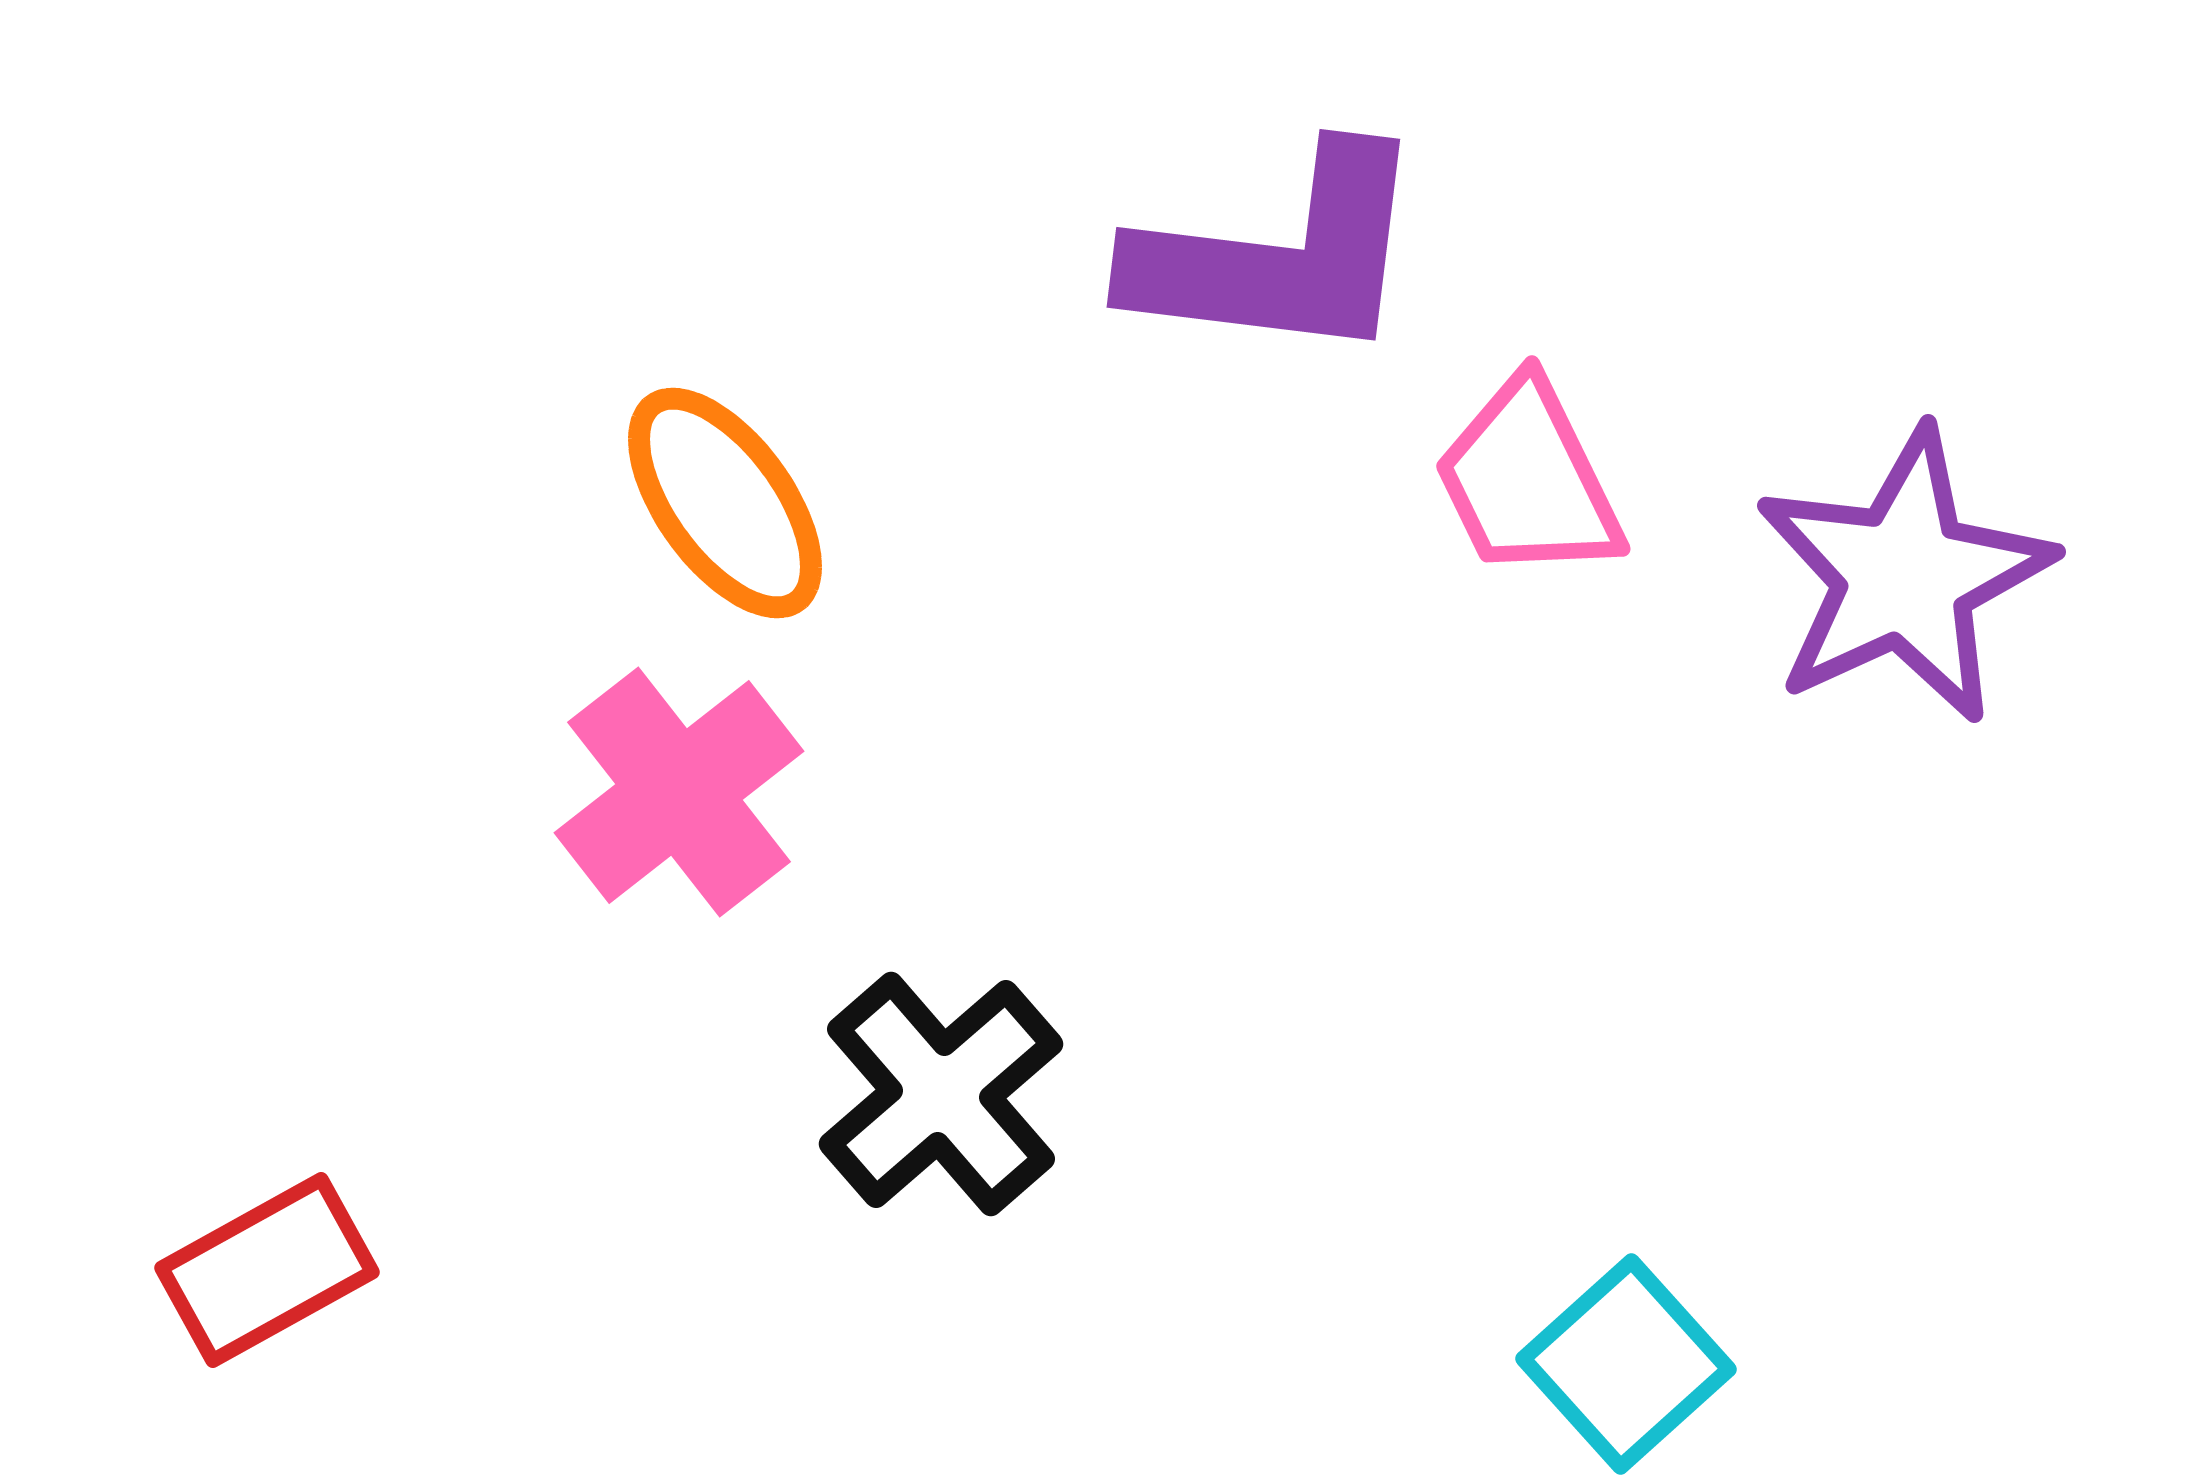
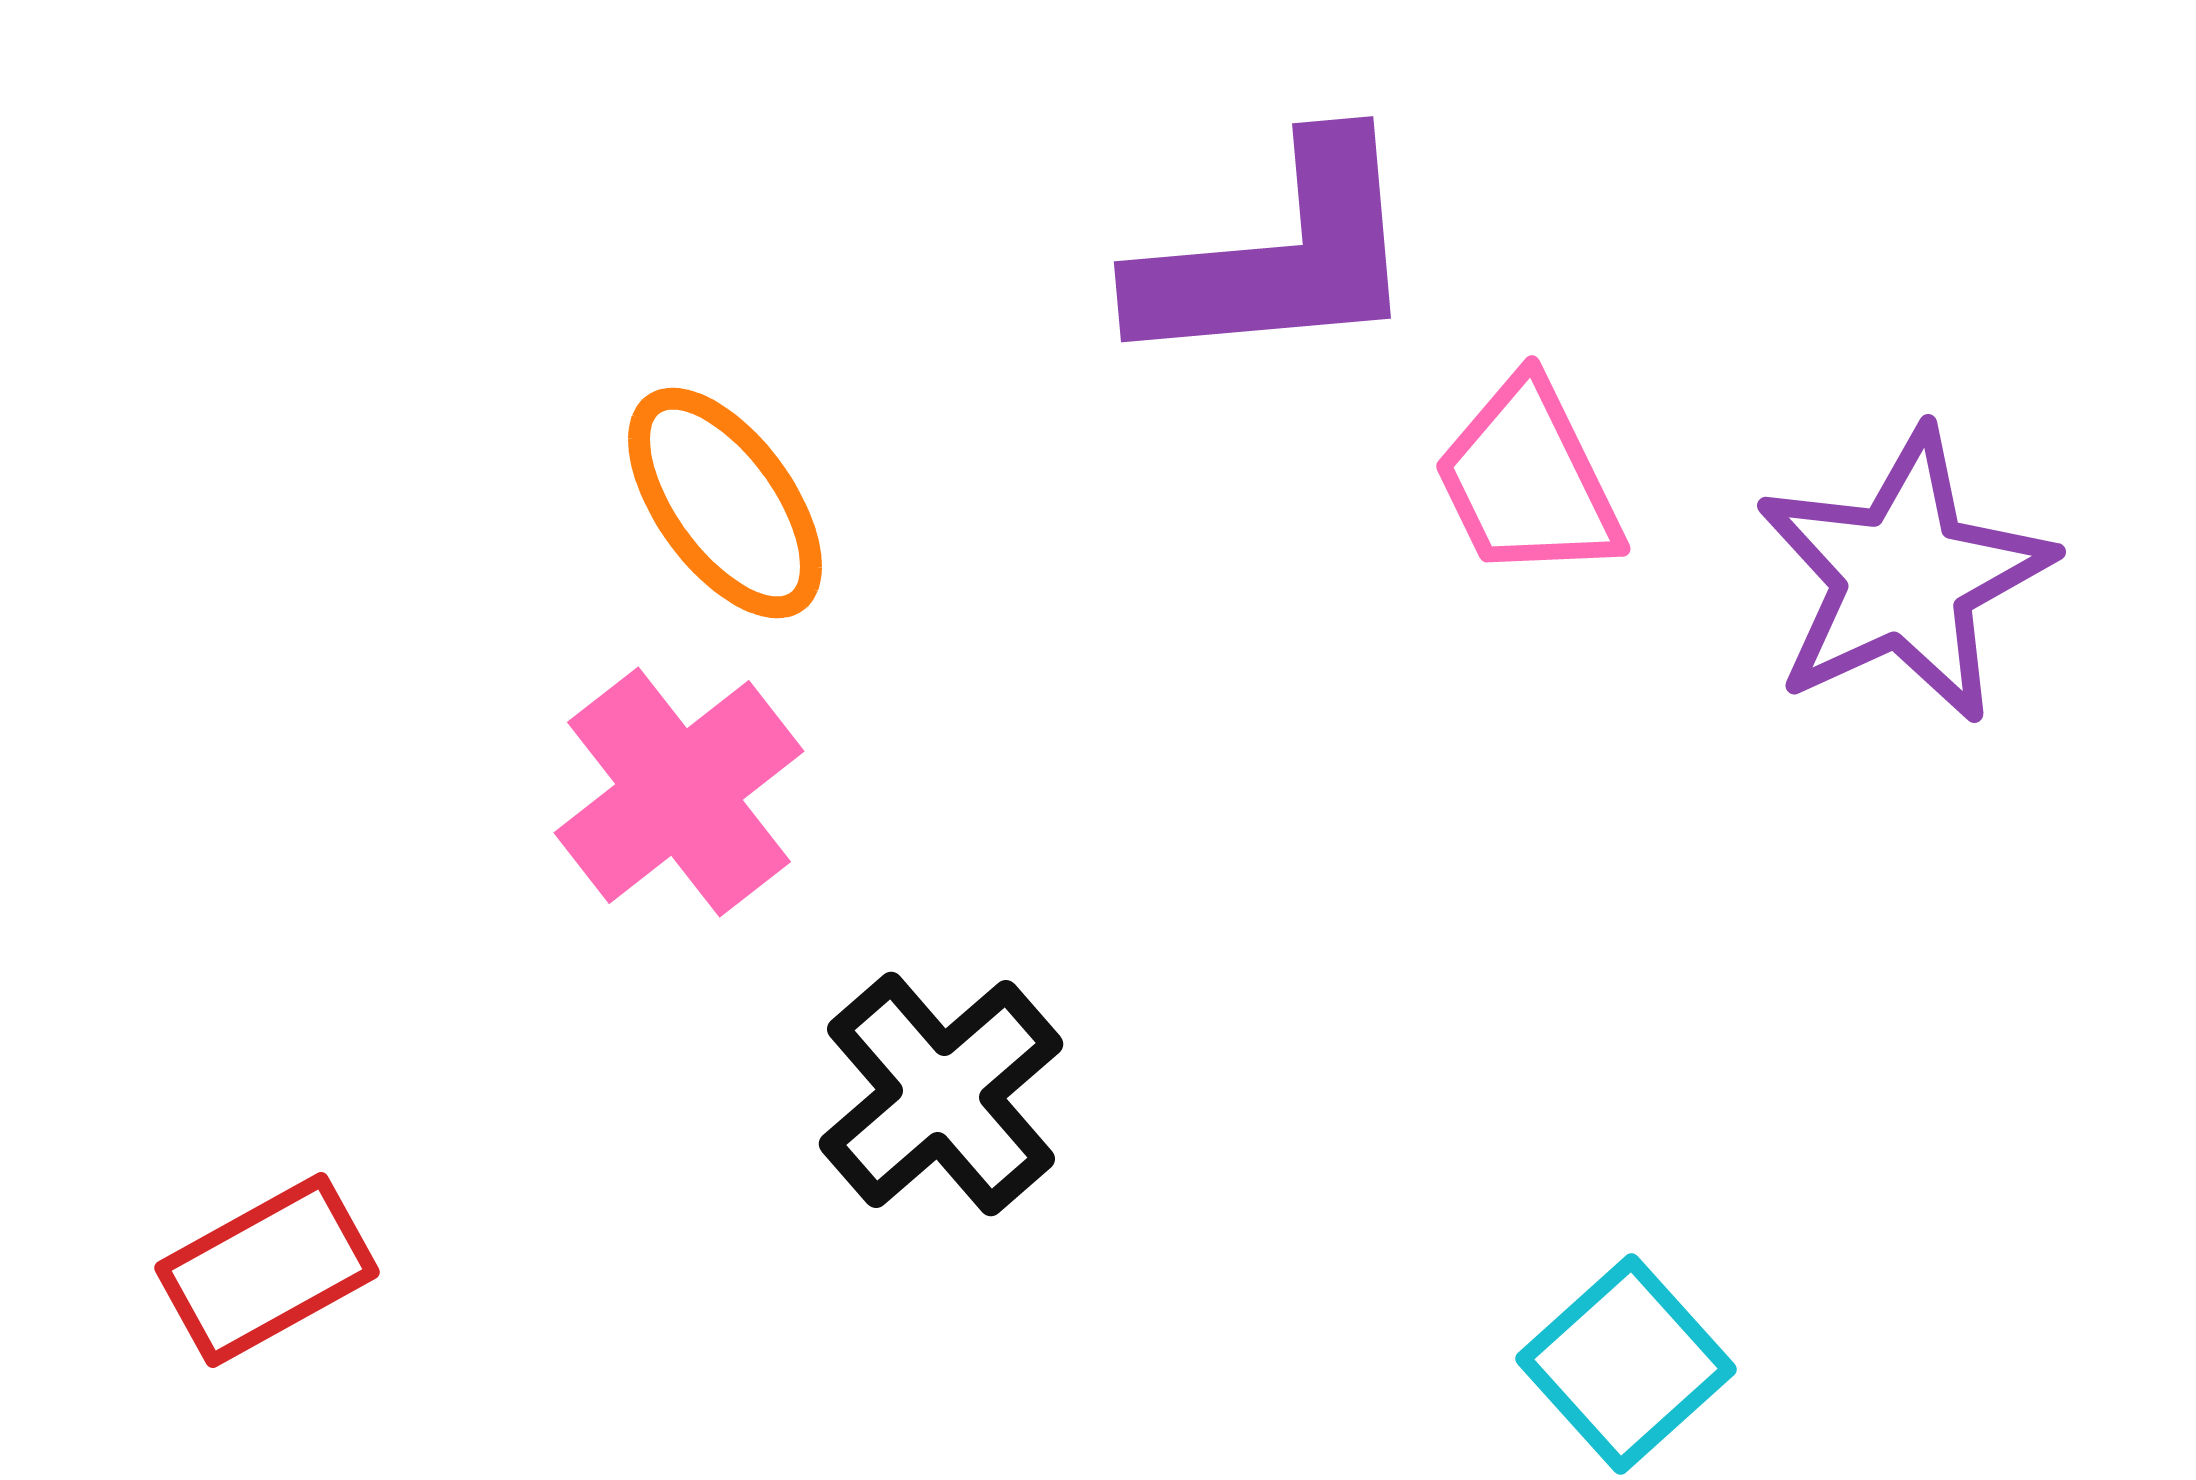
purple L-shape: rotated 12 degrees counterclockwise
